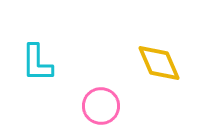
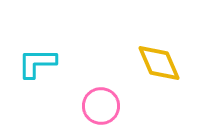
cyan L-shape: rotated 90 degrees clockwise
